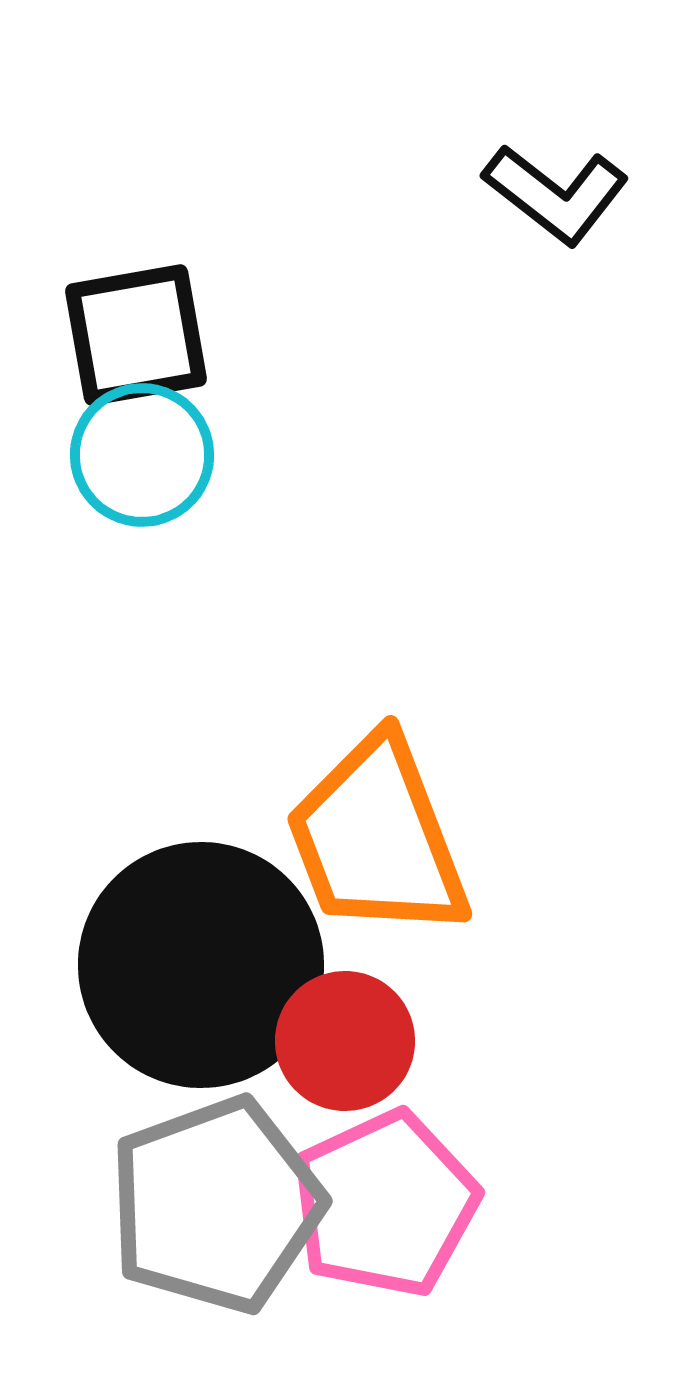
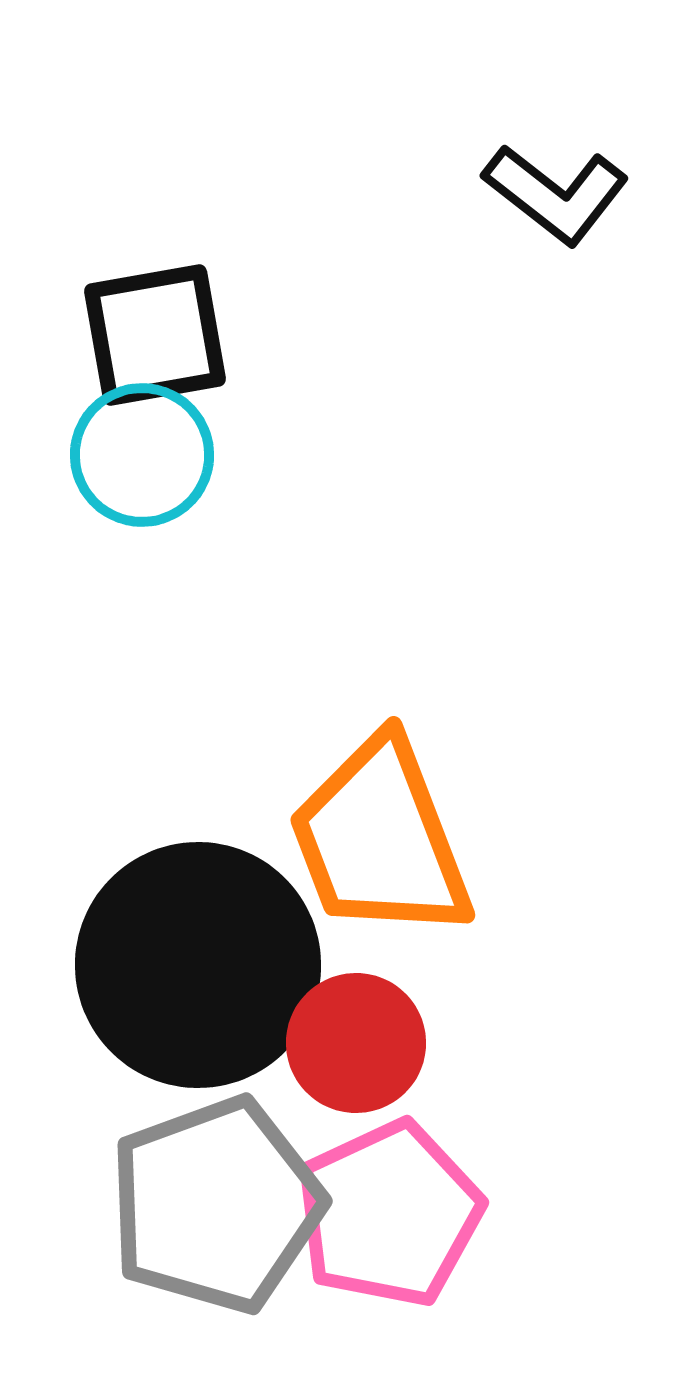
black square: moved 19 px right
orange trapezoid: moved 3 px right, 1 px down
black circle: moved 3 px left
red circle: moved 11 px right, 2 px down
pink pentagon: moved 4 px right, 10 px down
